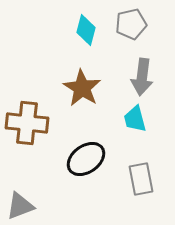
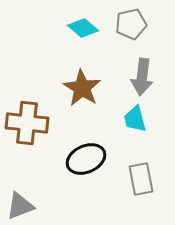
cyan diamond: moved 3 px left, 2 px up; rotated 64 degrees counterclockwise
black ellipse: rotated 12 degrees clockwise
